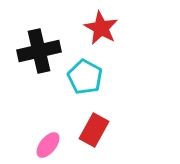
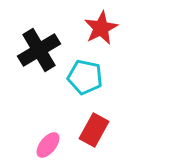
red star: rotated 16 degrees clockwise
black cross: moved 1 px up; rotated 18 degrees counterclockwise
cyan pentagon: rotated 16 degrees counterclockwise
